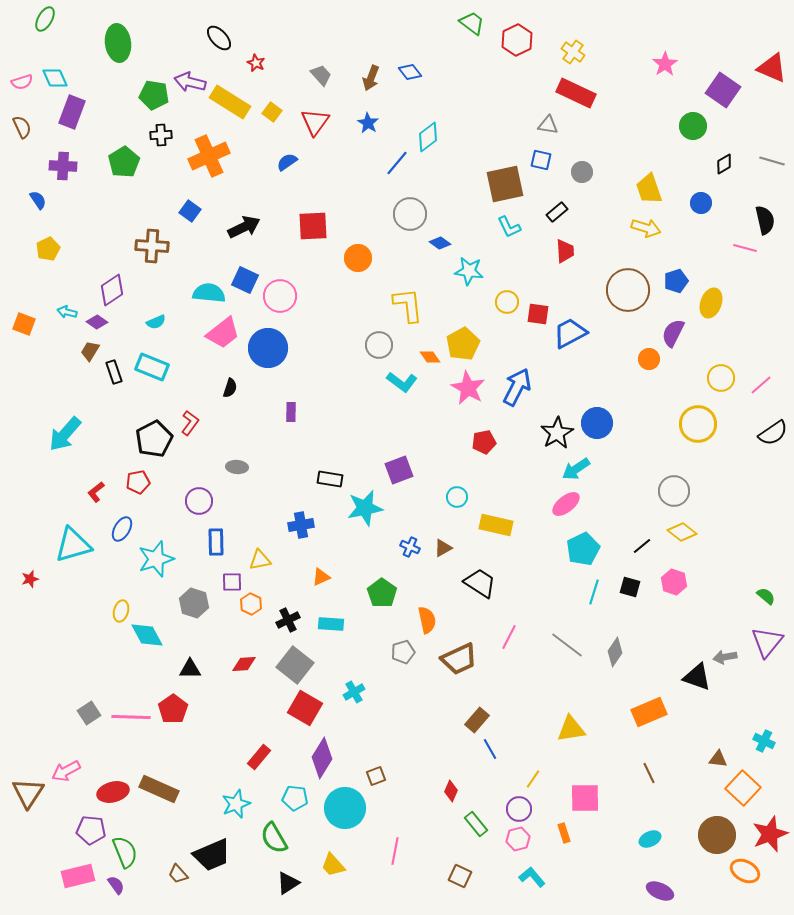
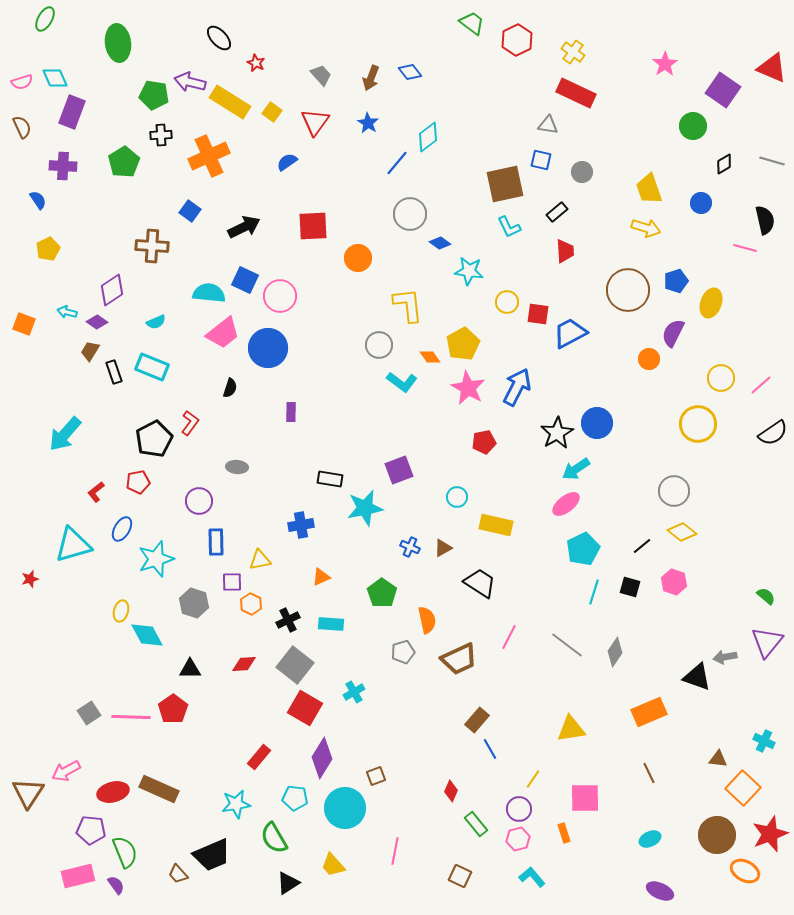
cyan star at (236, 804): rotated 12 degrees clockwise
